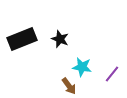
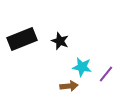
black star: moved 2 px down
purple line: moved 6 px left
brown arrow: rotated 60 degrees counterclockwise
